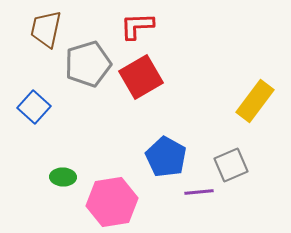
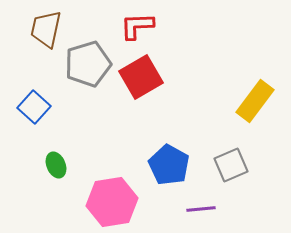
blue pentagon: moved 3 px right, 8 px down
green ellipse: moved 7 px left, 12 px up; rotated 65 degrees clockwise
purple line: moved 2 px right, 17 px down
